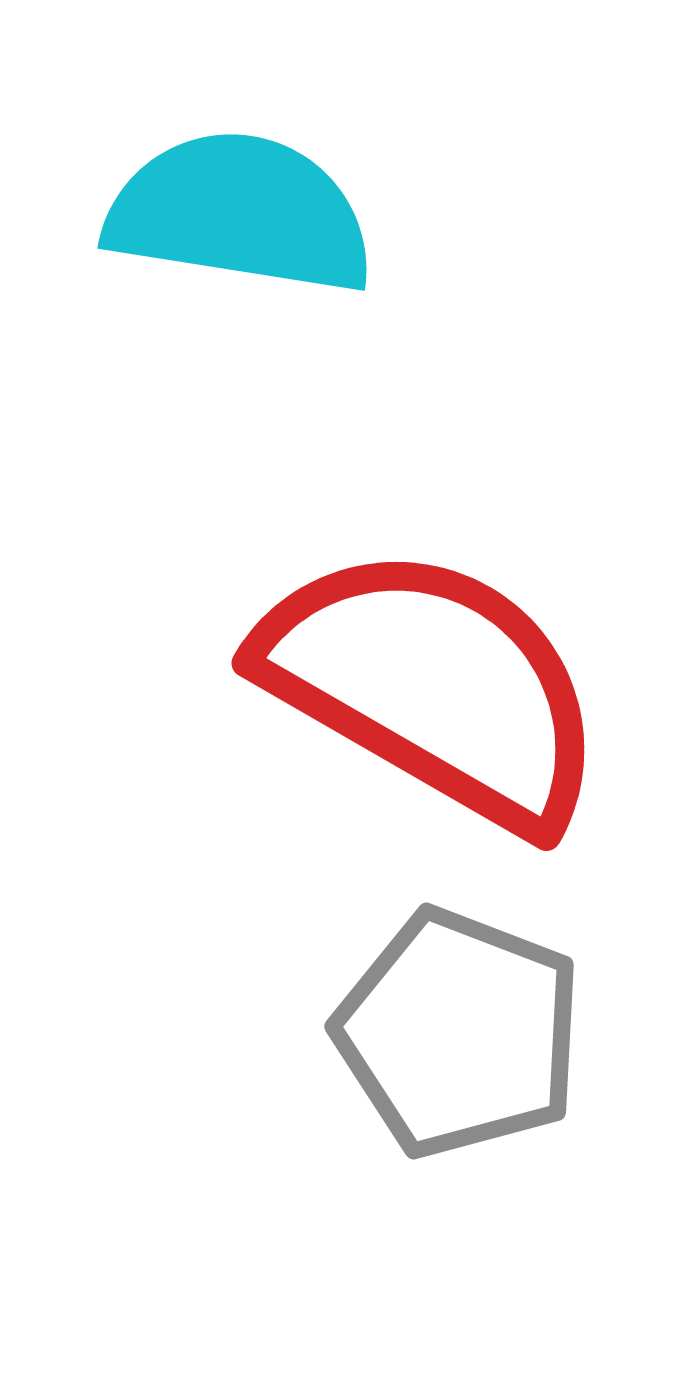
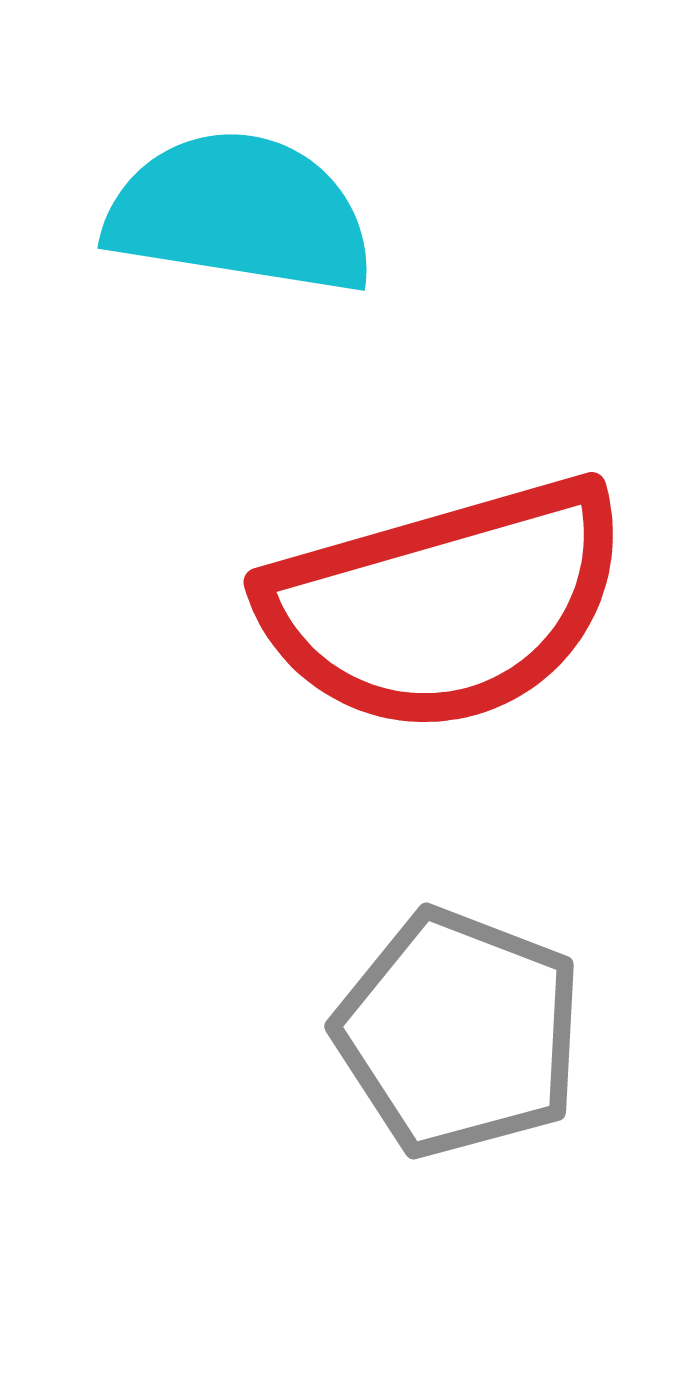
red semicircle: moved 12 px right, 81 px up; rotated 134 degrees clockwise
